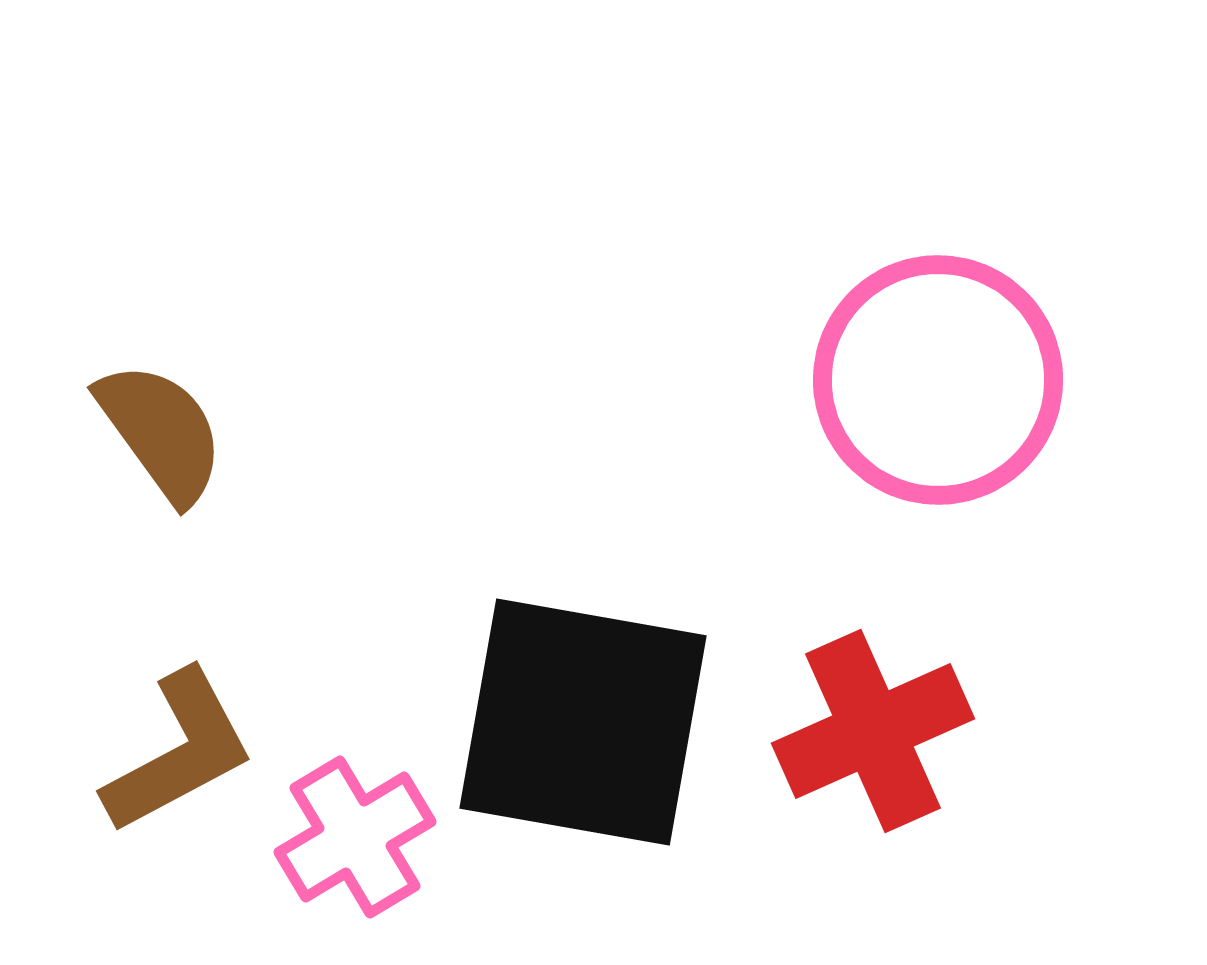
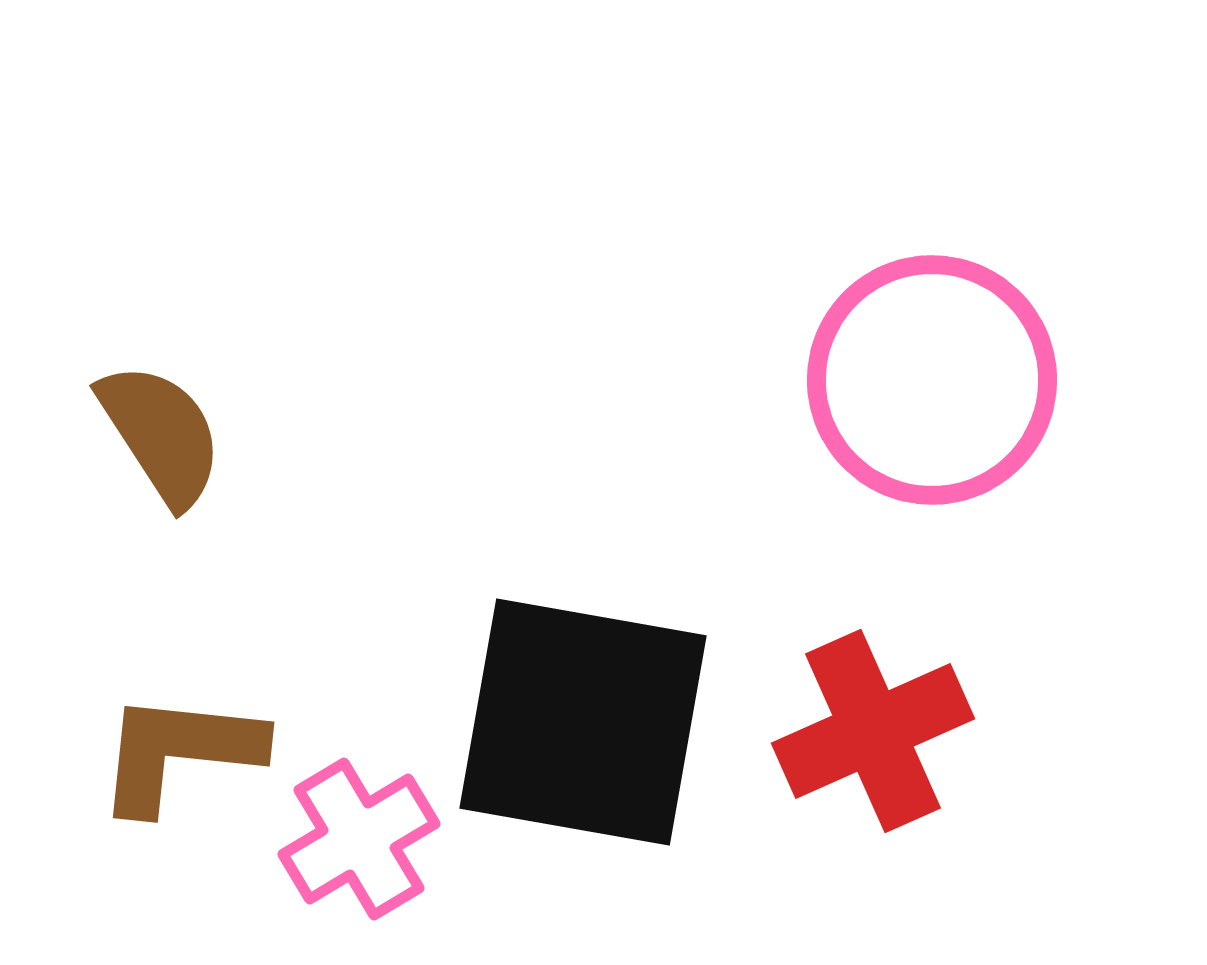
pink circle: moved 6 px left
brown semicircle: moved 2 px down; rotated 3 degrees clockwise
brown L-shape: rotated 146 degrees counterclockwise
pink cross: moved 4 px right, 2 px down
